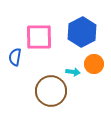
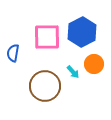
pink square: moved 8 px right
blue semicircle: moved 2 px left, 4 px up
cyan arrow: rotated 40 degrees clockwise
brown circle: moved 6 px left, 5 px up
